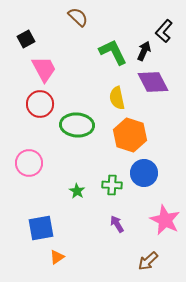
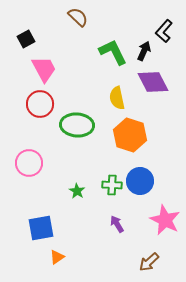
blue circle: moved 4 px left, 8 px down
brown arrow: moved 1 px right, 1 px down
